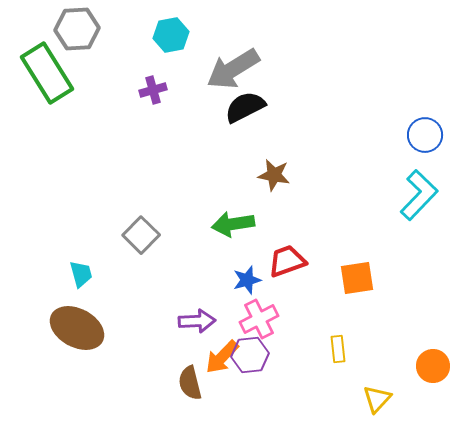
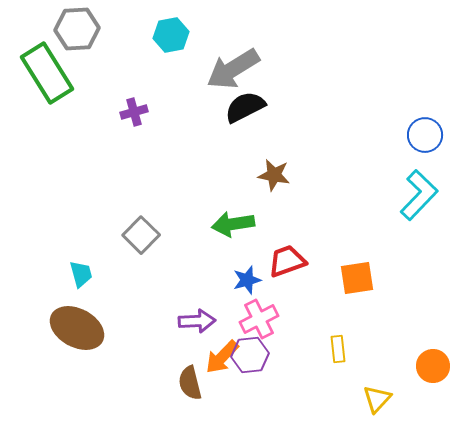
purple cross: moved 19 px left, 22 px down
